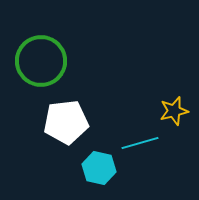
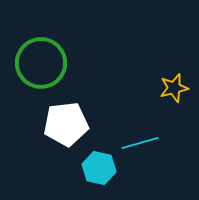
green circle: moved 2 px down
yellow star: moved 23 px up
white pentagon: moved 2 px down
